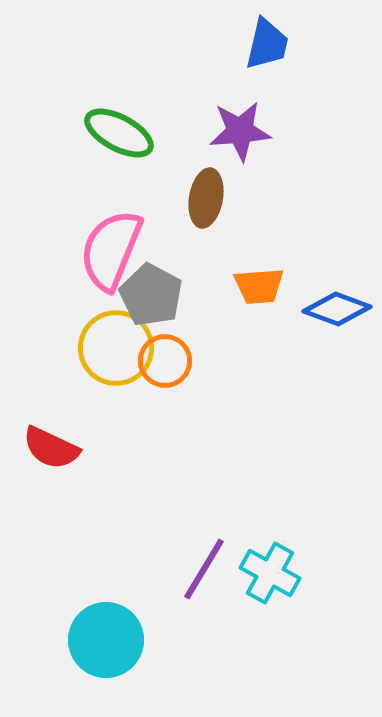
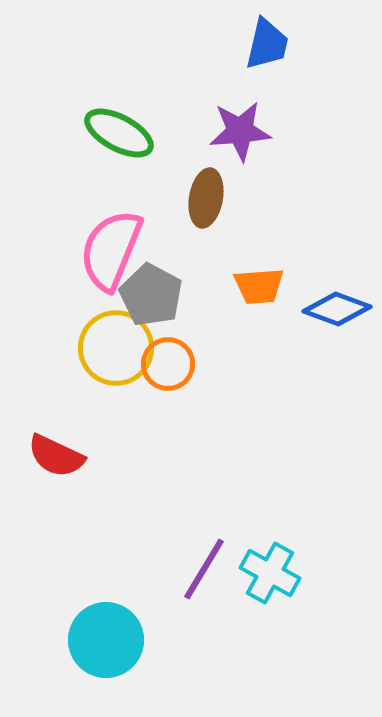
orange circle: moved 3 px right, 3 px down
red semicircle: moved 5 px right, 8 px down
